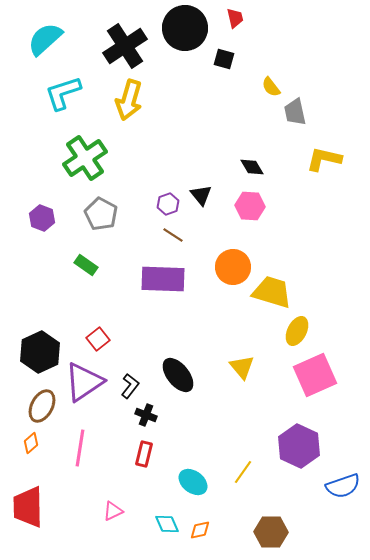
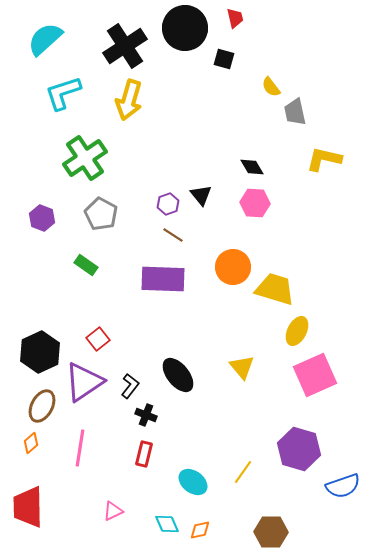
pink hexagon at (250, 206): moved 5 px right, 3 px up
yellow trapezoid at (272, 292): moved 3 px right, 3 px up
purple hexagon at (299, 446): moved 3 px down; rotated 9 degrees counterclockwise
